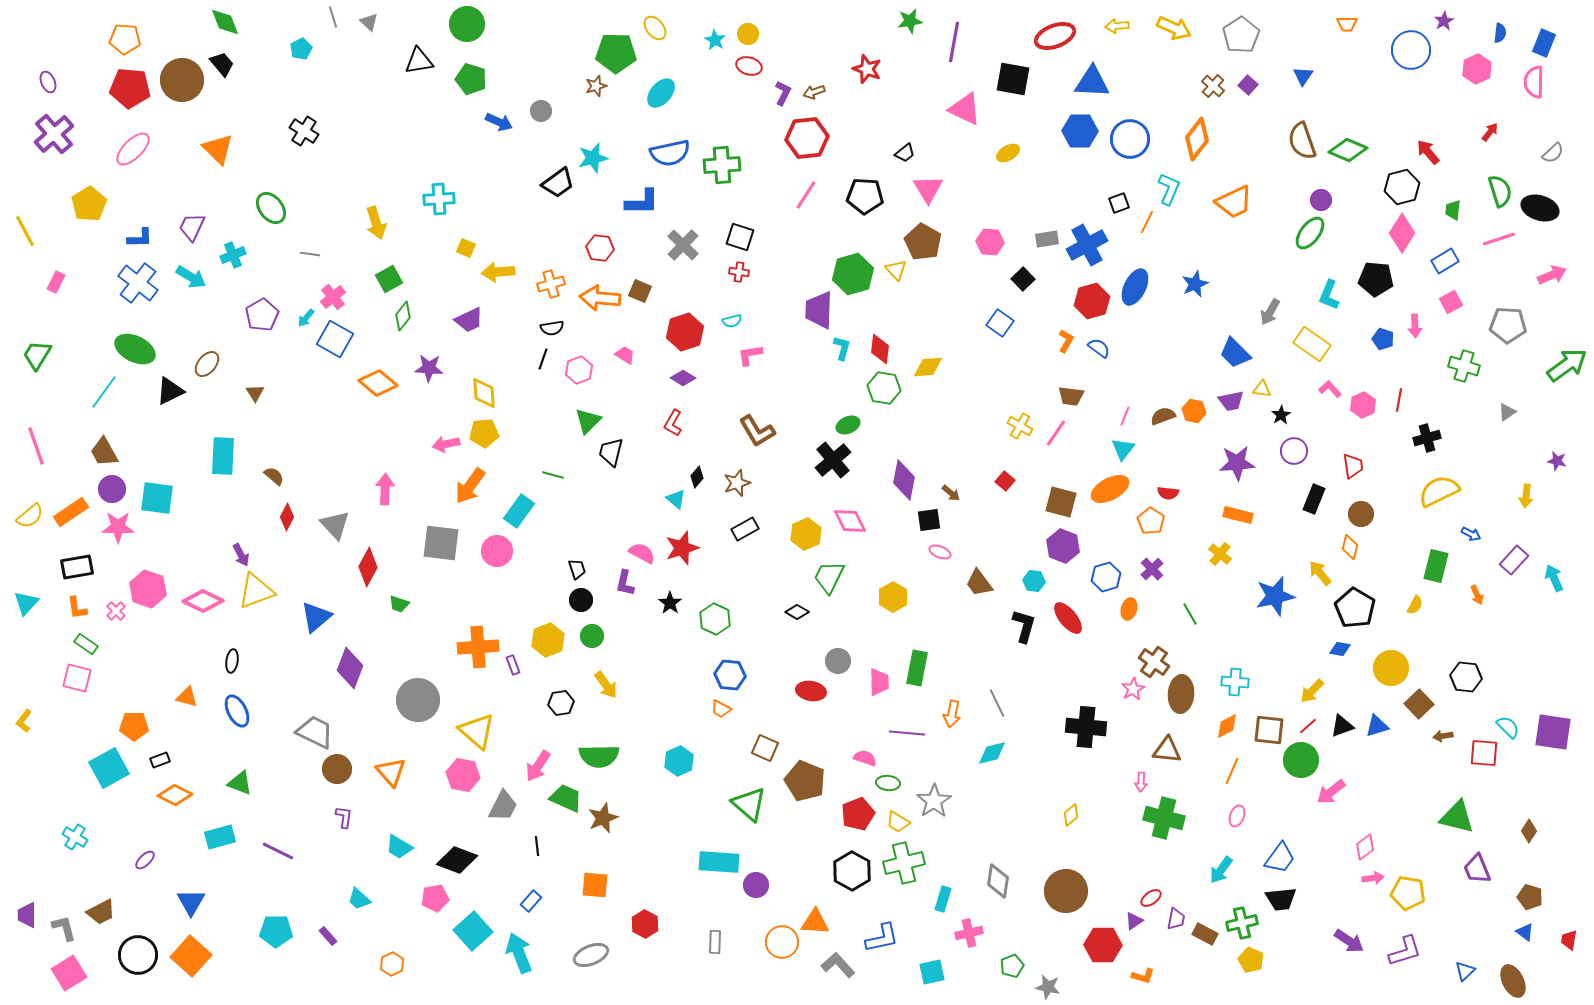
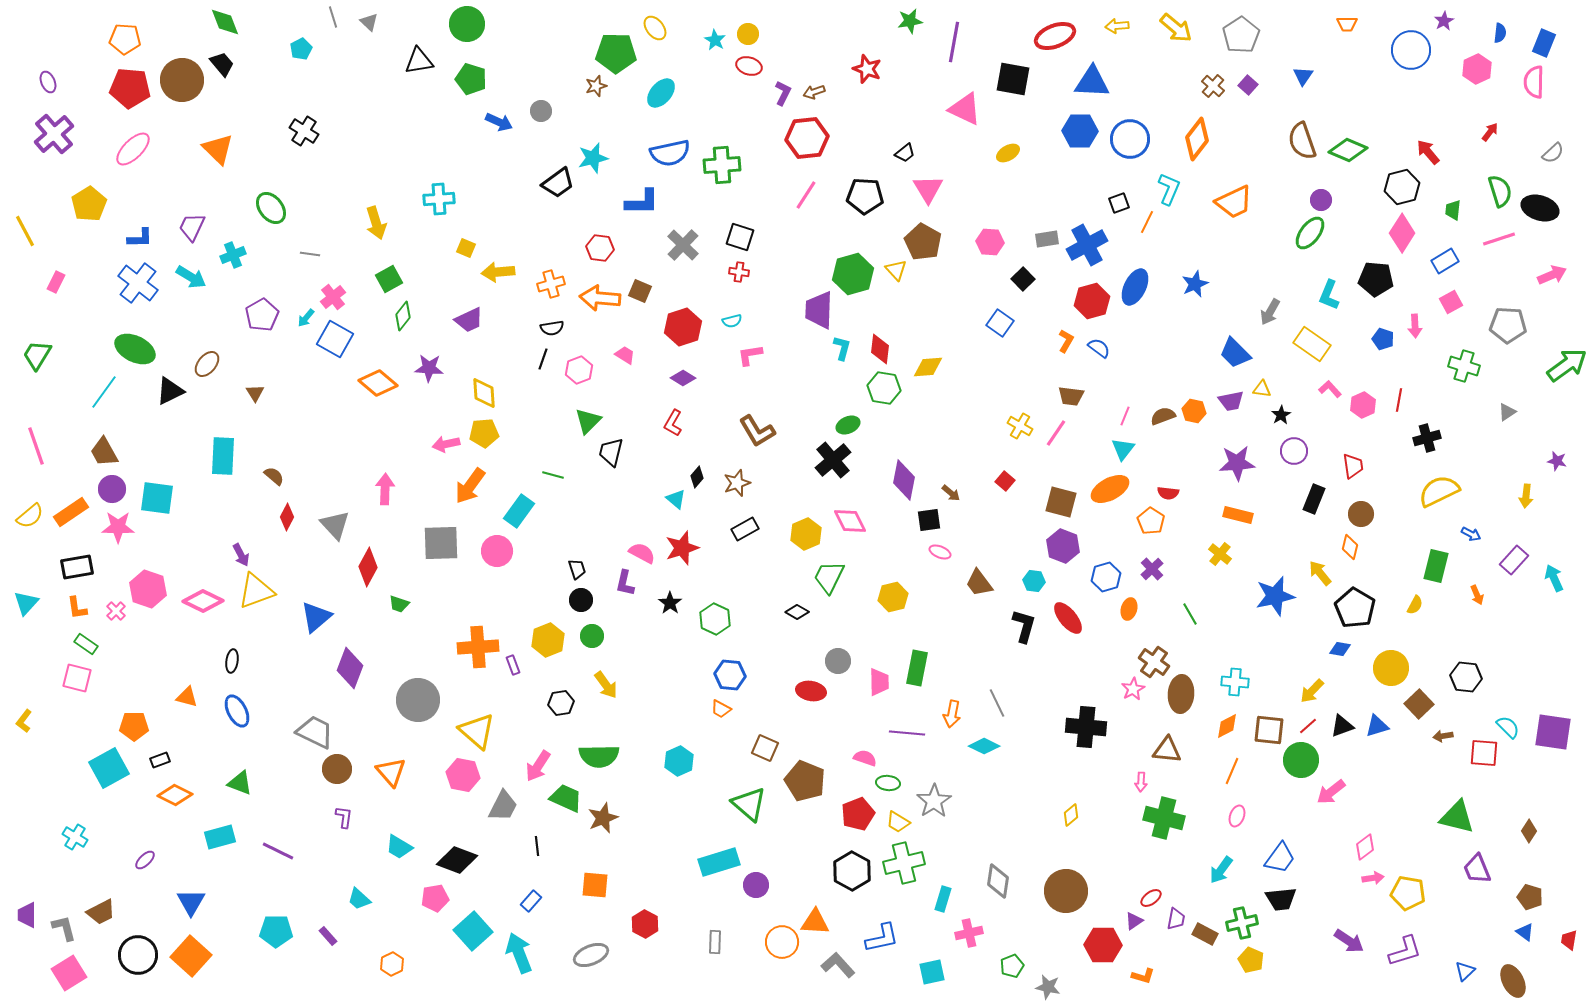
yellow arrow at (1174, 28): moved 2 px right; rotated 16 degrees clockwise
red hexagon at (685, 332): moved 2 px left, 5 px up
gray square at (441, 543): rotated 9 degrees counterclockwise
yellow hexagon at (893, 597): rotated 16 degrees clockwise
cyan diamond at (992, 753): moved 8 px left, 7 px up; rotated 40 degrees clockwise
cyan rectangle at (719, 862): rotated 21 degrees counterclockwise
